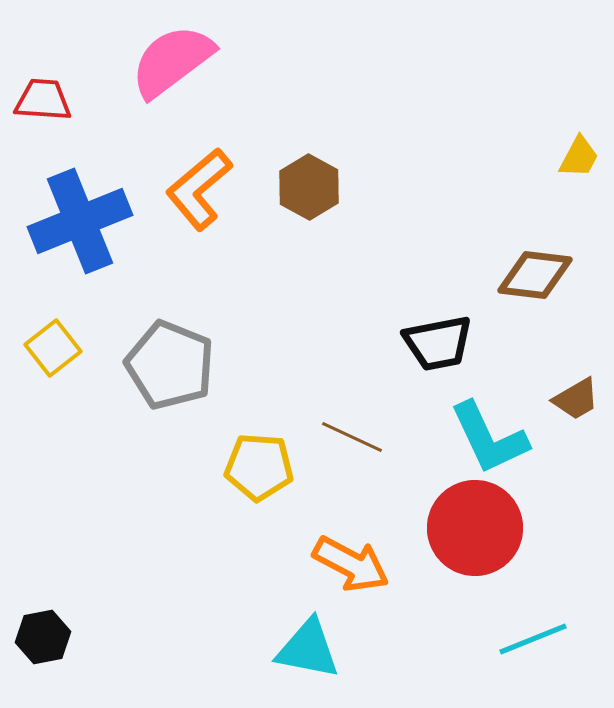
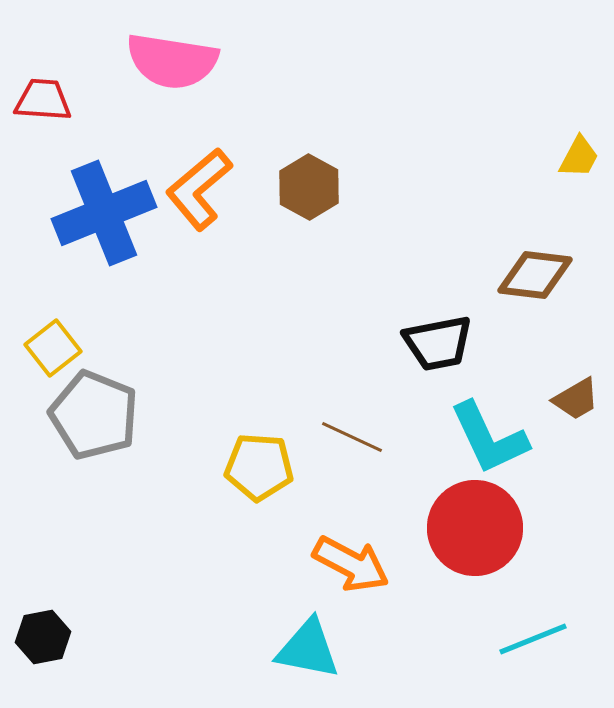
pink semicircle: rotated 134 degrees counterclockwise
blue cross: moved 24 px right, 8 px up
gray pentagon: moved 76 px left, 50 px down
